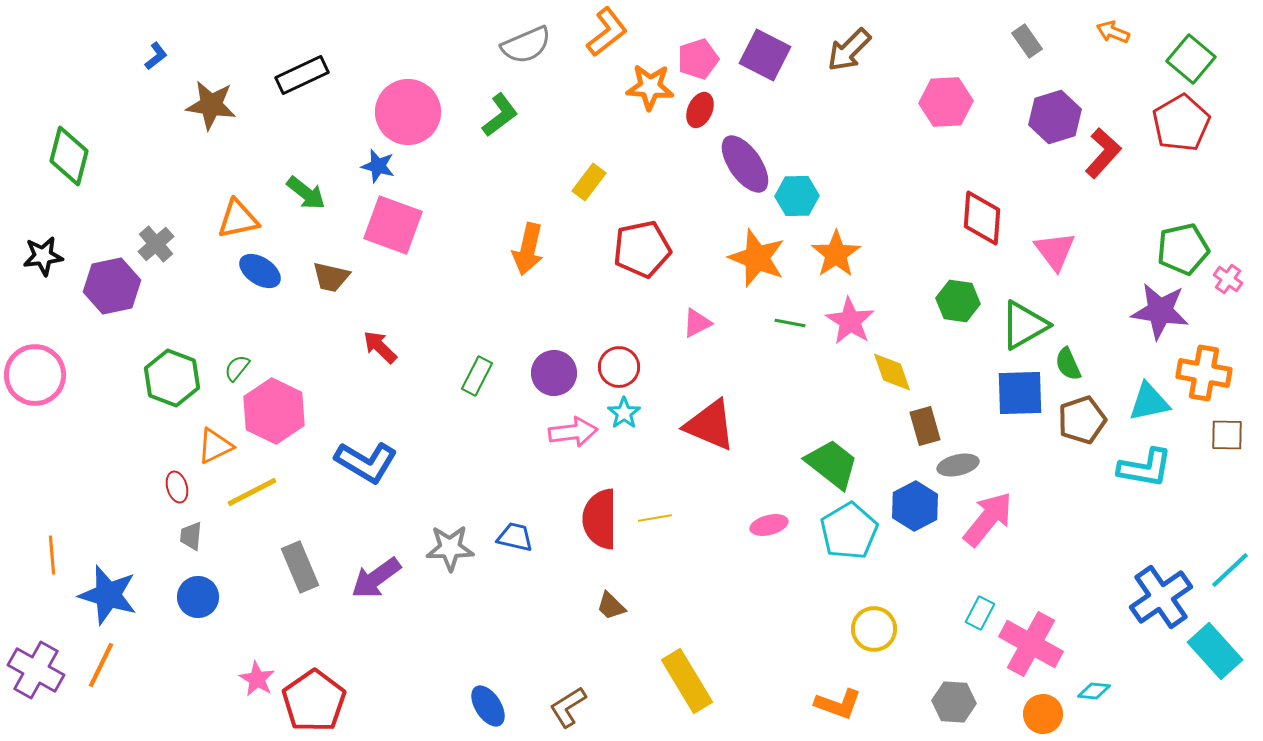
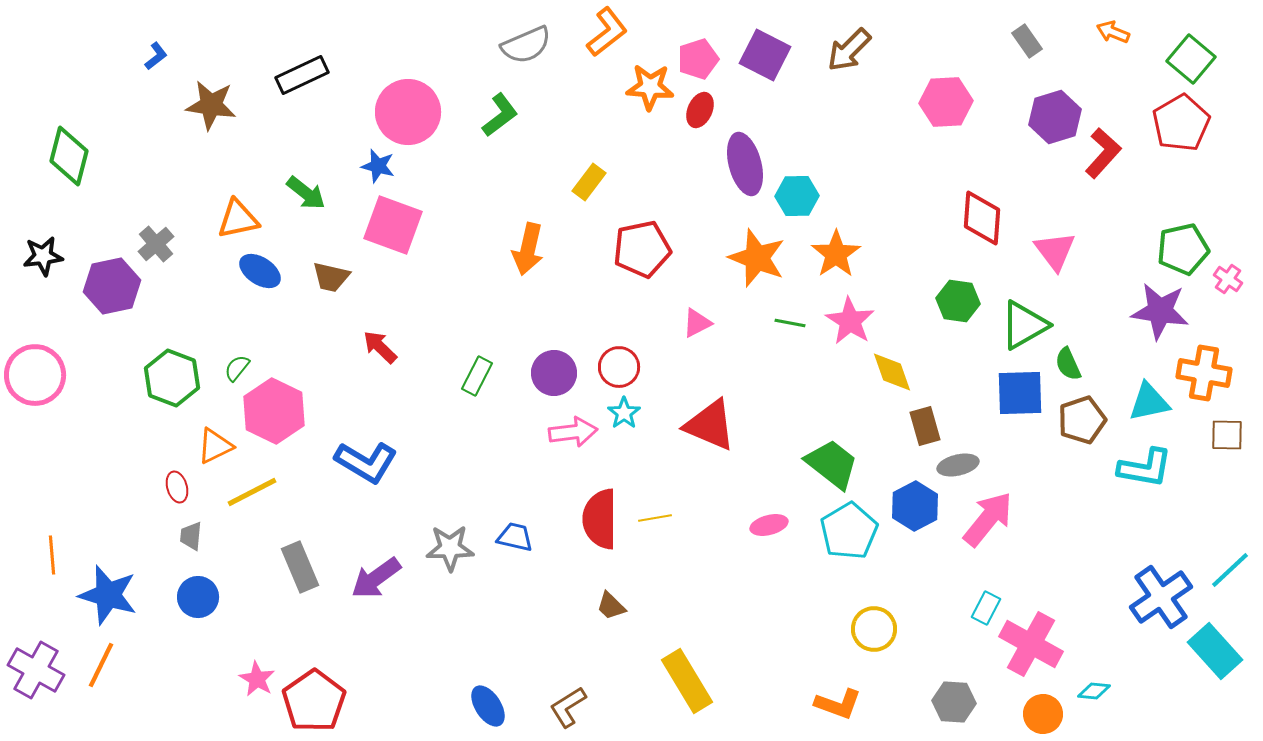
purple ellipse at (745, 164): rotated 20 degrees clockwise
cyan rectangle at (980, 613): moved 6 px right, 5 px up
